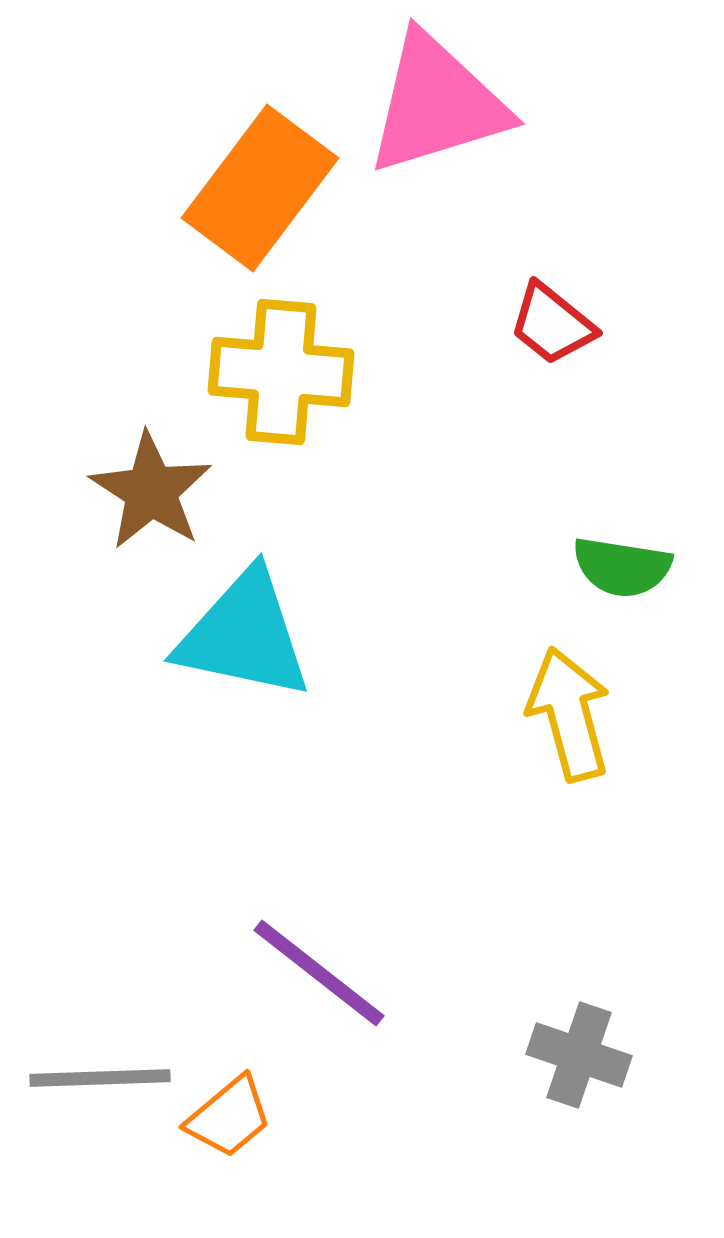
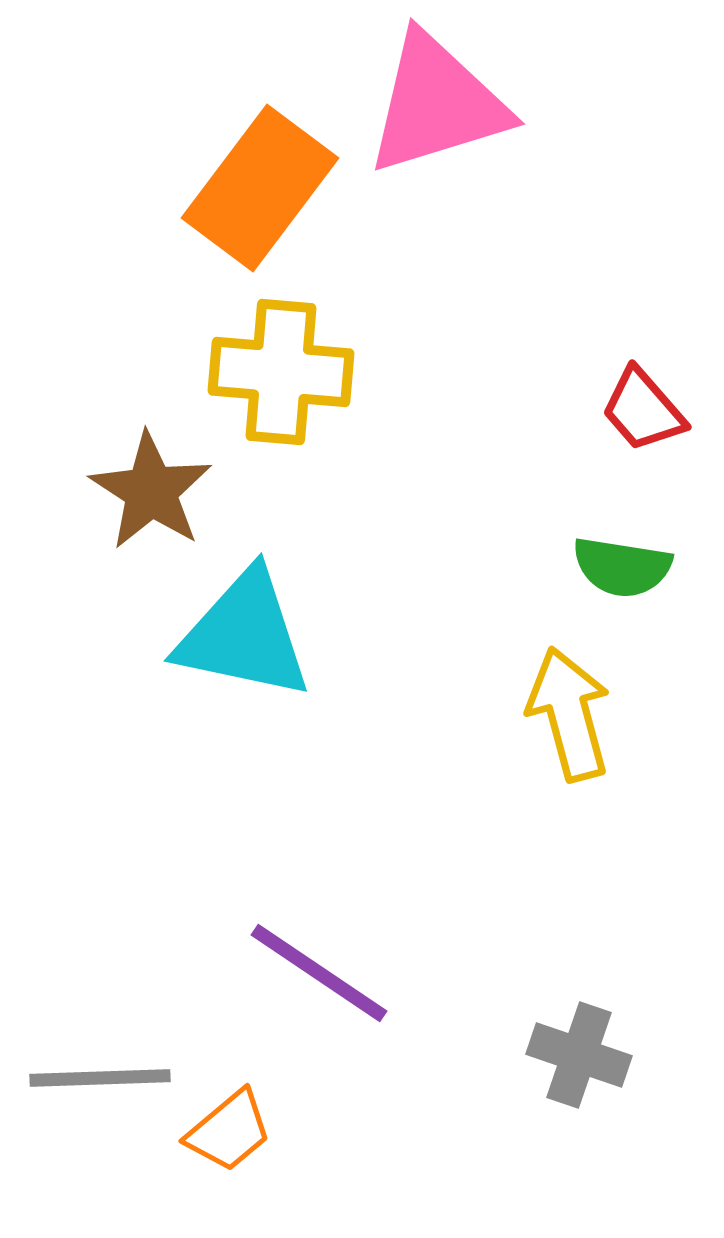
red trapezoid: moved 91 px right, 86 px down; rotated 10 degrees clockwise
purple line: rotated 4 degrees counterclockwise
orange trapezoid: moved 14 px down
